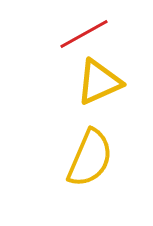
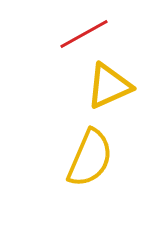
yellow triangle: moved 10 px right, 4 px down
